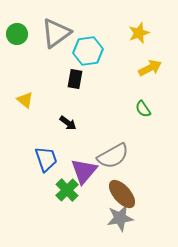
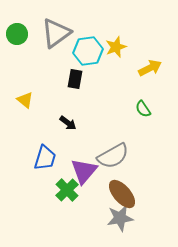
yellow star: moved 23 px left, 14 px down
blue trapezoid: moved 1 px left, 1 px up; rotated 36 degrees clockwise
